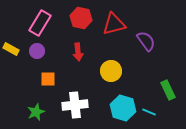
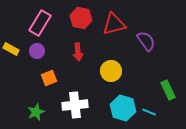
orange square: moved 1 px right, 1 px up; rotated 21 degrees counterclockwise
